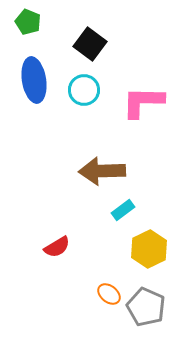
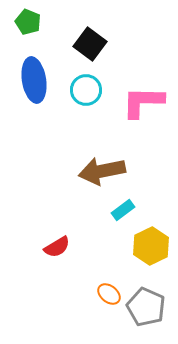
cyan circle: moved 2 px right
brown arrow: rotated 9 degrees counterclockwise
yellow hexagon: moved 2 px right, 3 px up
